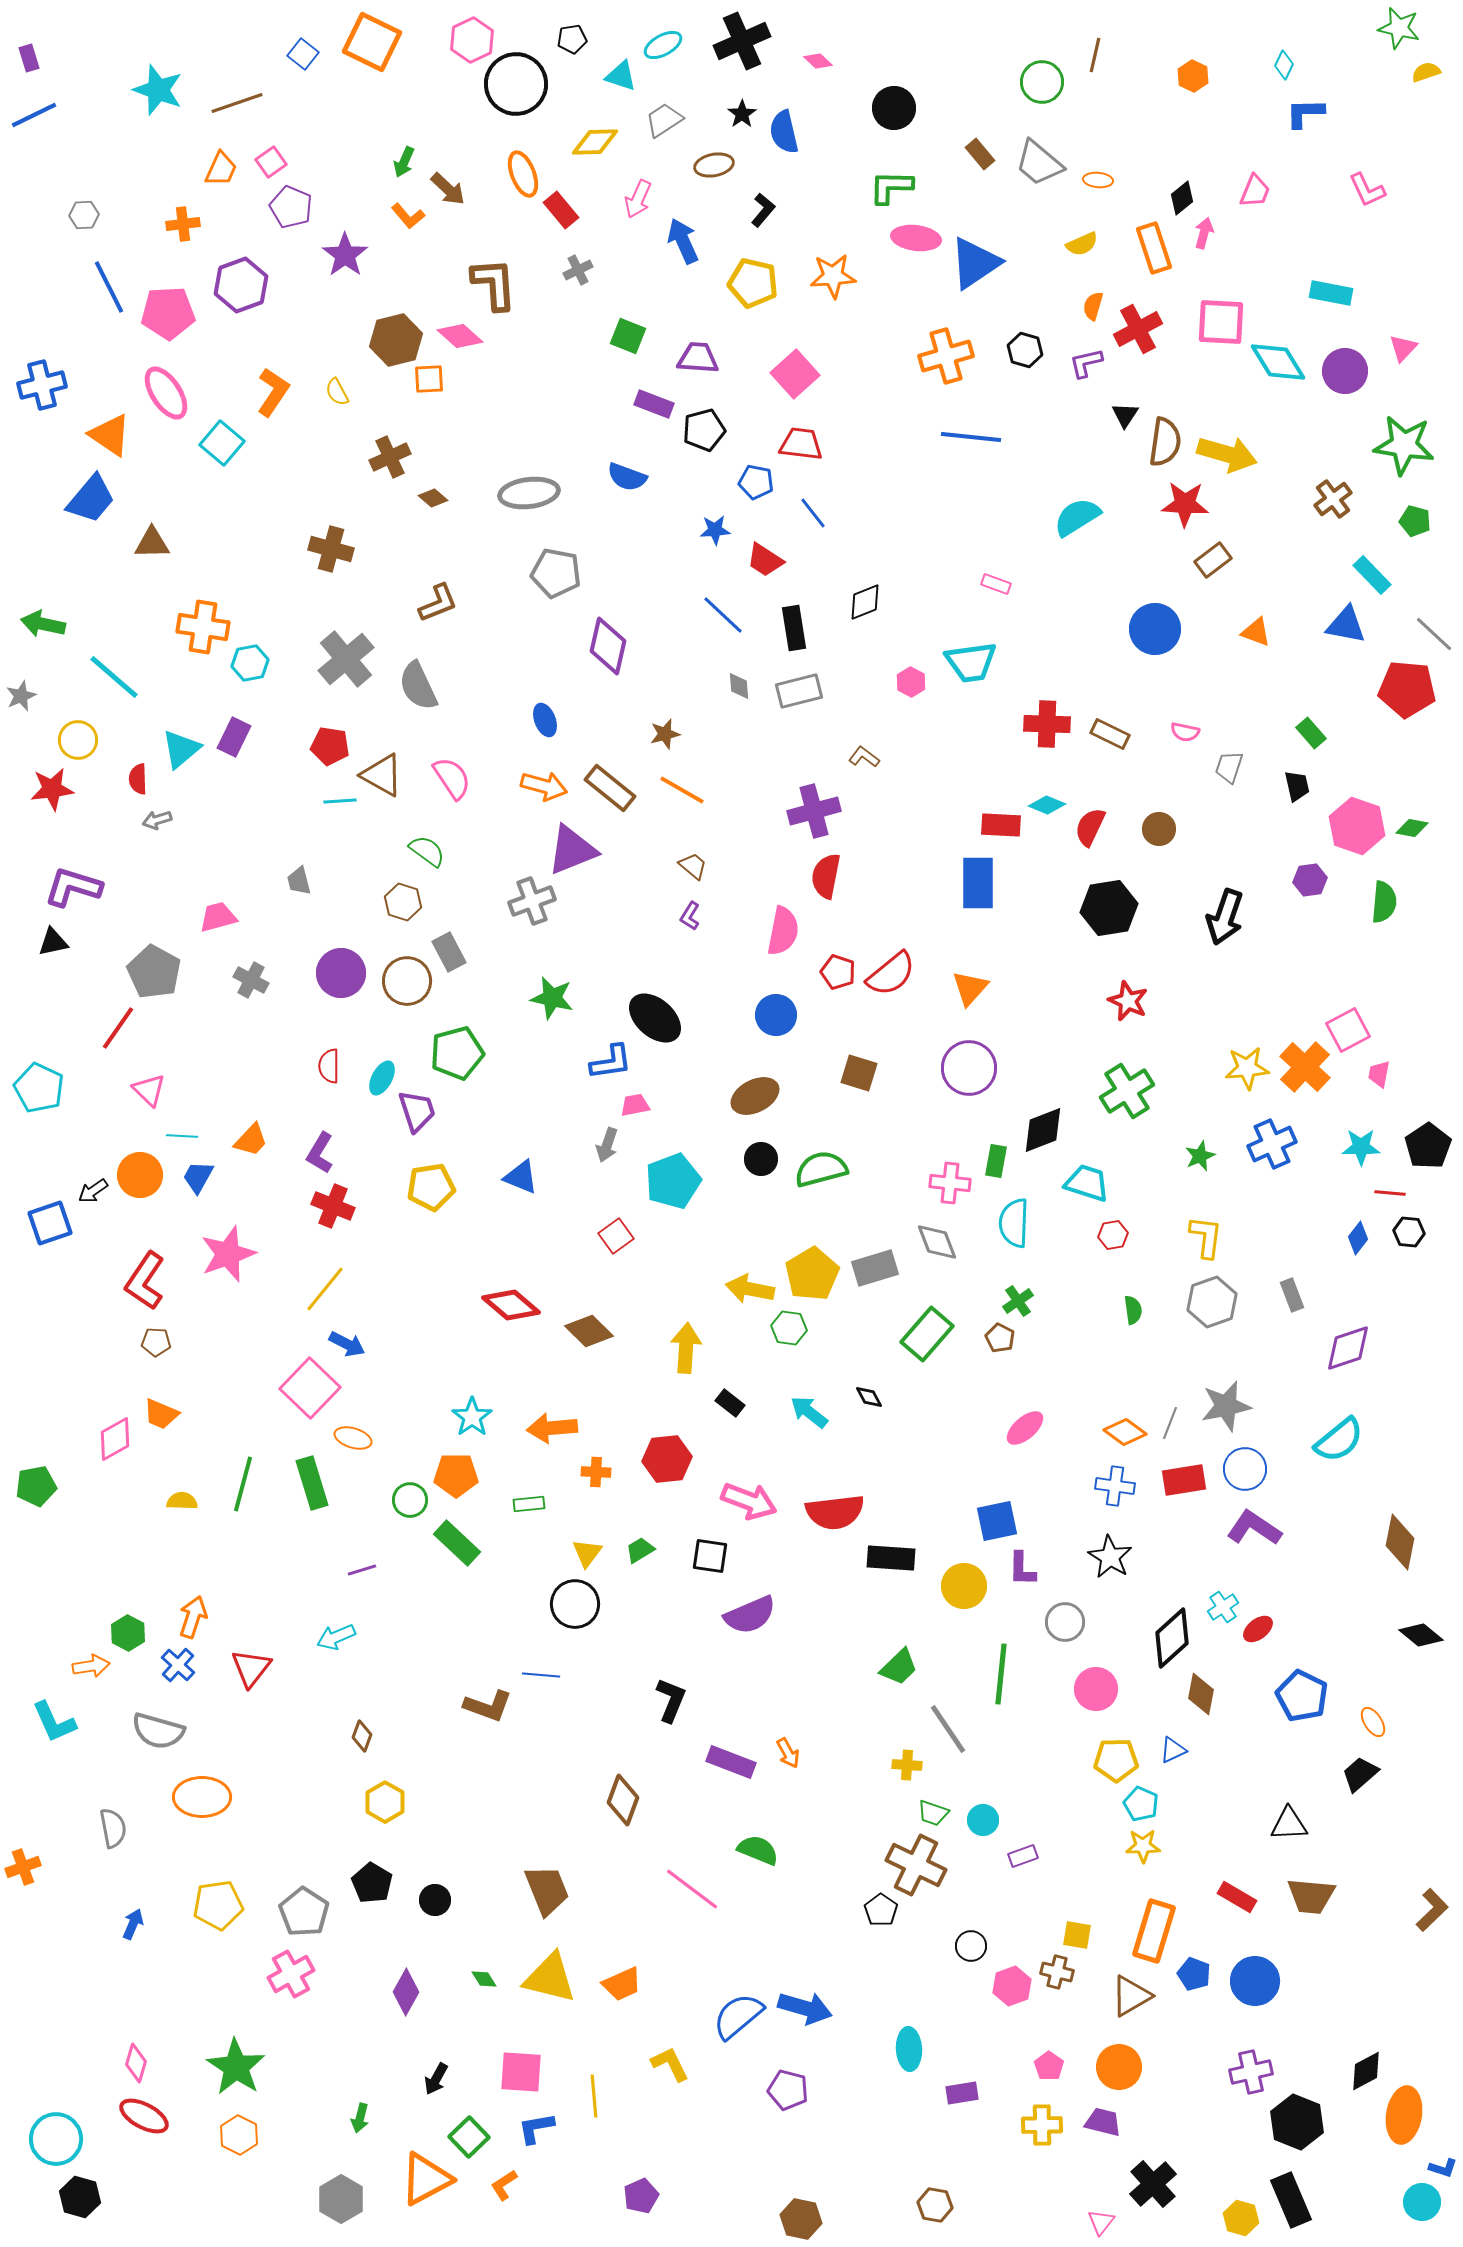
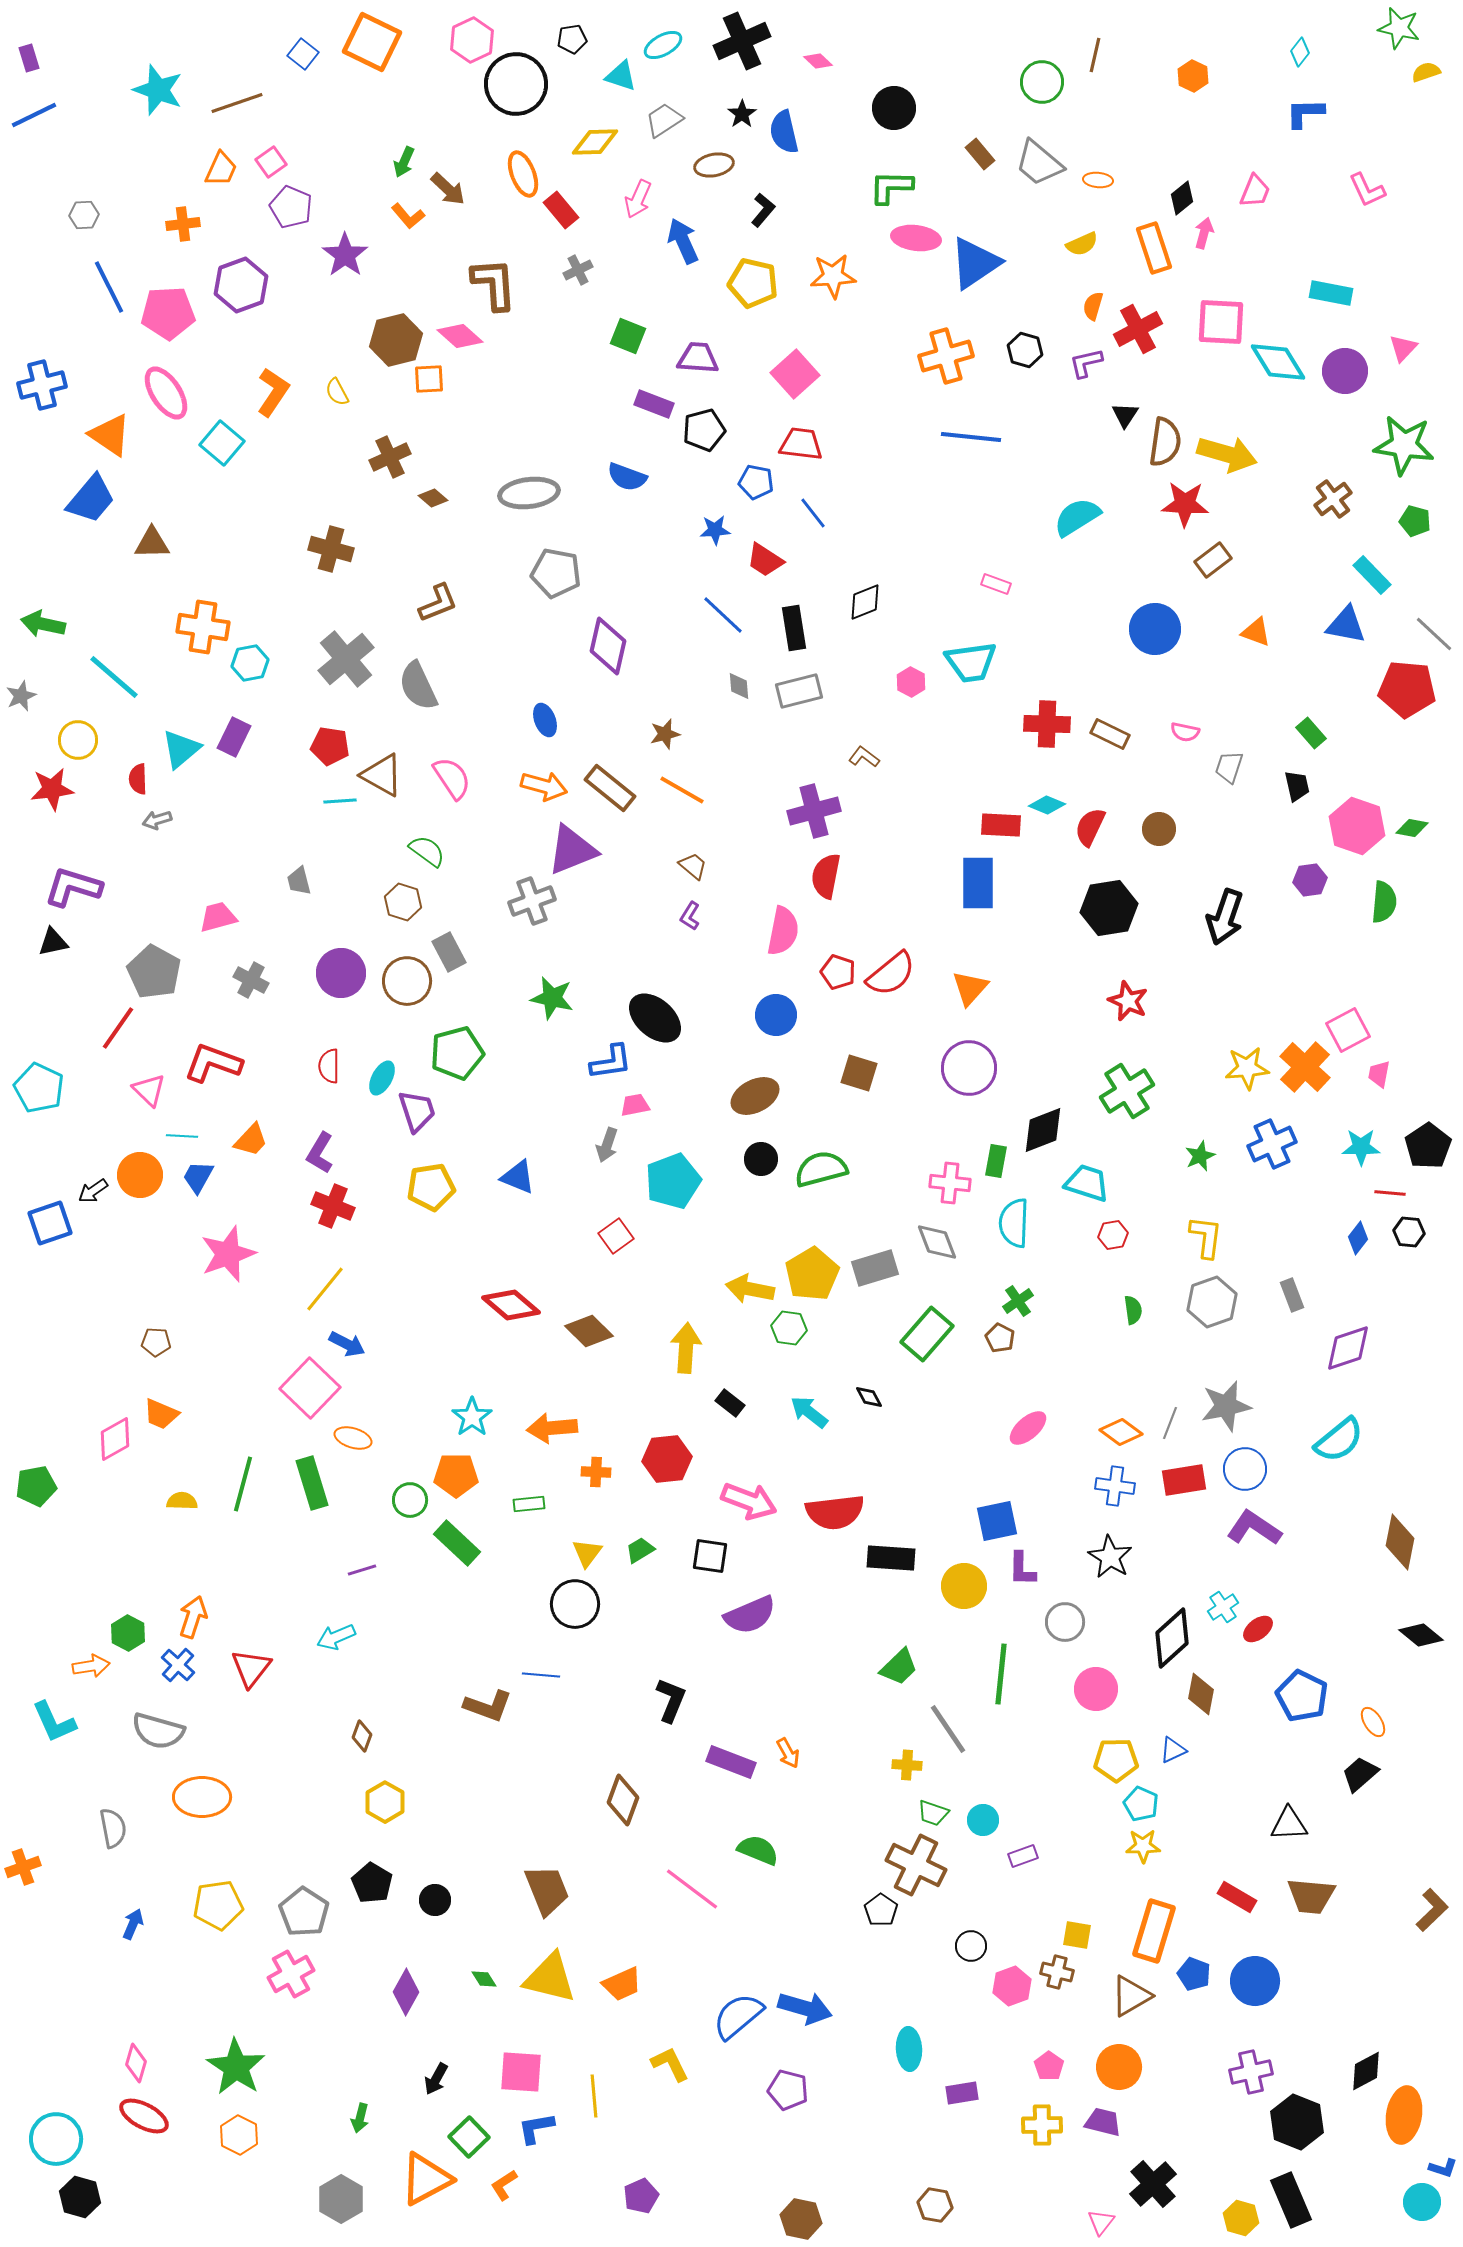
cyan diamond at (1284, 65): moved 16 px right, 13 px up; rotated 12 degrees clockwise
blue triangle at (521, 1177): moved 3 px left
red L-shape at (145, 1281): moved 68 px right, 218 px up; rotated 76 degrees clockwise
pink ellipse at (1025, 1428): moved 3 px right
orange diamond at (1125, 1432): moved 4 px left
